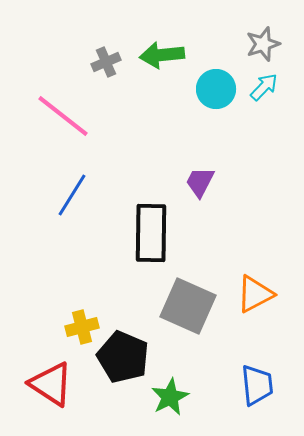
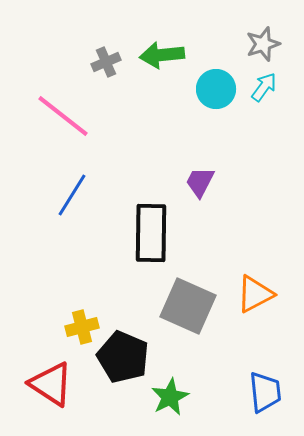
cyan arrow: rotated 8 degrees counterclockwise
blue trapezoid: moved 8 px right, 7 px down
